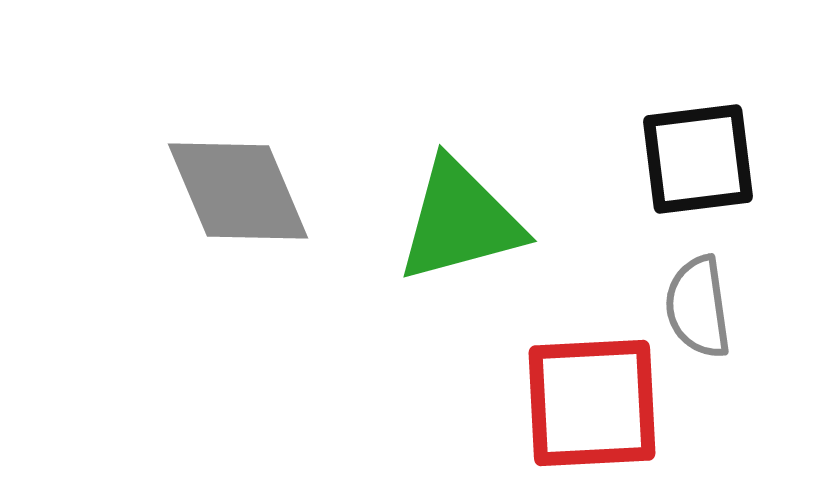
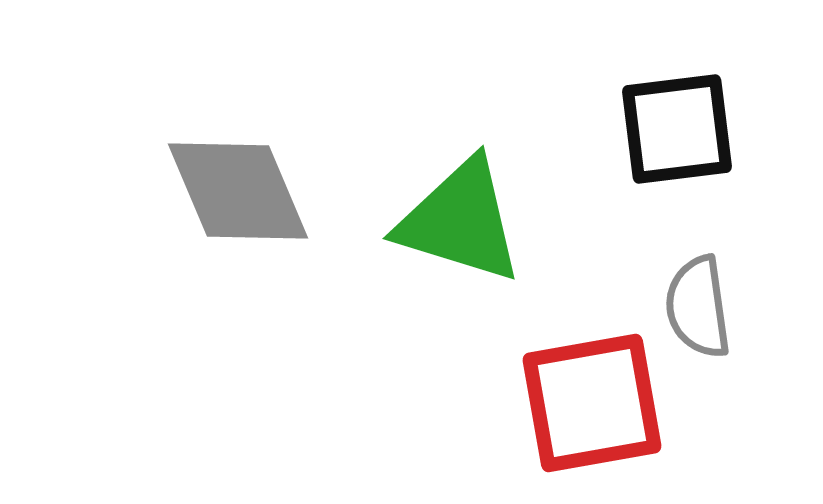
black square: moved 21 px left, 30 px up
green triangle: rotated 32 degrees clockwise
red square: rotated 7 degrees counterclockwise
